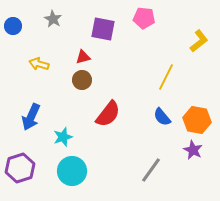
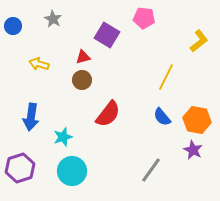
purple square: moved 4 px right, 6 px down; rotated 20 degrees clockwise
blue arrow: rotated 16 degrees counterclockwise
